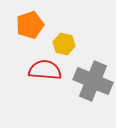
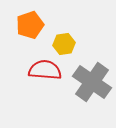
yellow hexagon: rotated 20 degrees counterclockwise
gray cross: moved 1 px left, 1 px down; rotated 12 degrees clockwise
